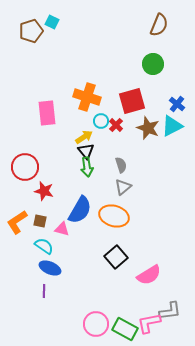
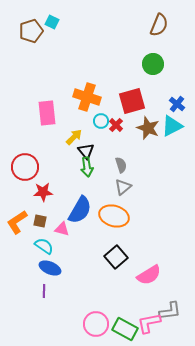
yellow arrow: moved 10 px left; rotated 12 degrees counterclockwise
red star: moved 1 px left, 1 px down; rotated 18 degrees counterclockwise
